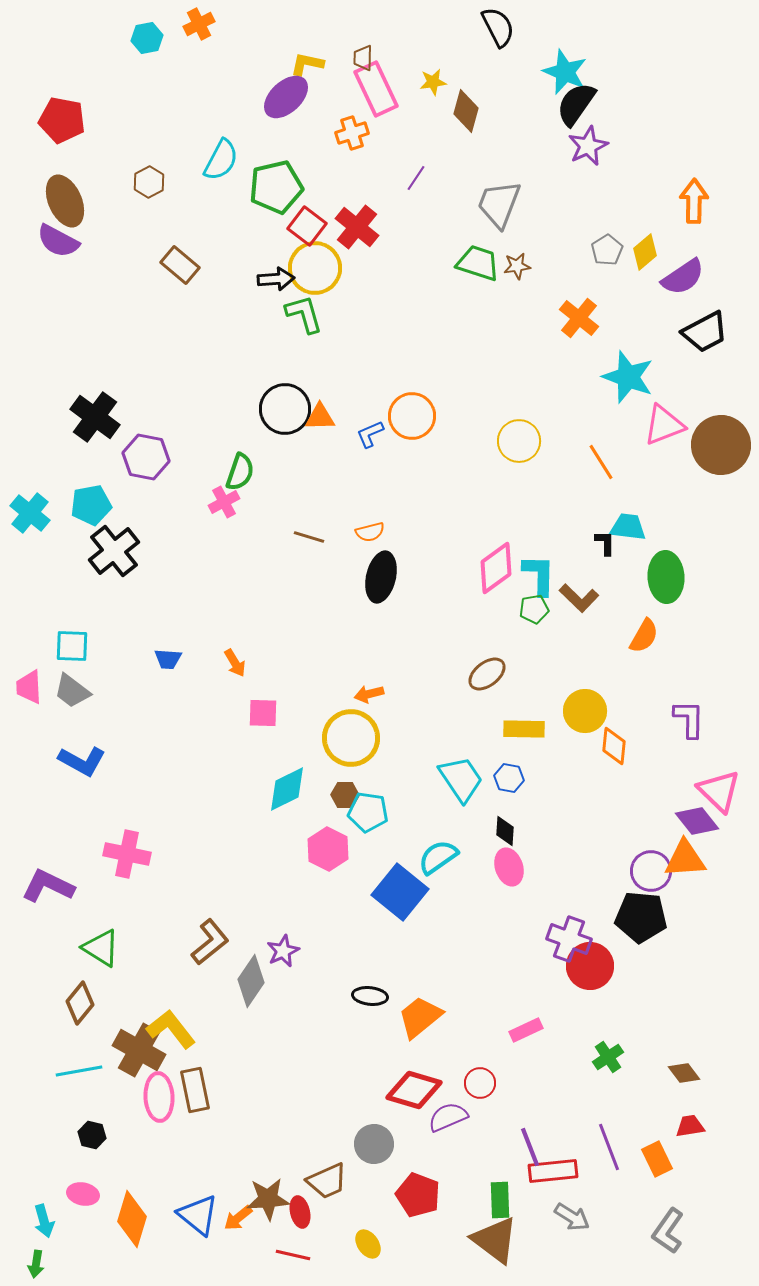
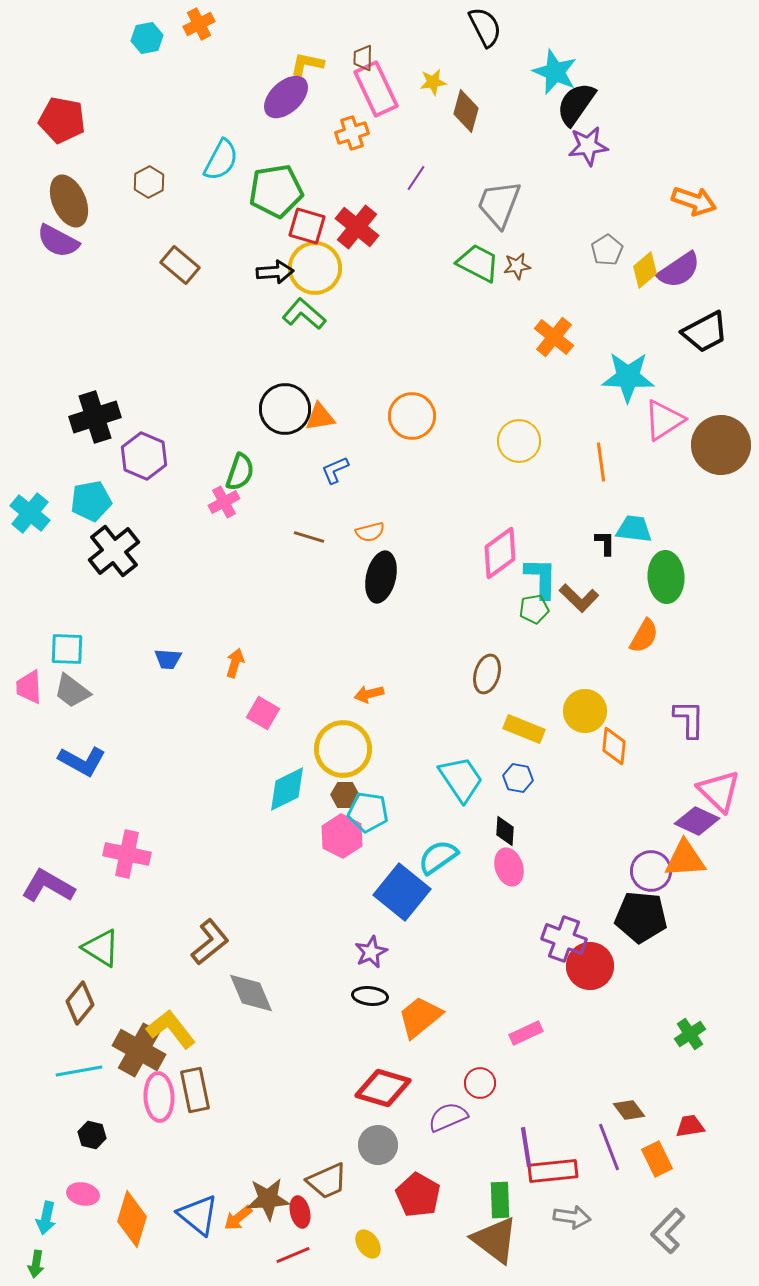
black semicircle at (498, 27): moved 13 px left
cyan star at (565, 72): moved 10 px left
purple star at (588, 146): rotated 18 degrees clockwise
green pentagon at (276, 187): moved 4 px down; rotated 4 degrees clockwise
brown ellipse at (65, 201): moved 4 px right
orange arrow at (694, 201): rotated 108 degrees clockwise
red square at (307, 226): rotated 21 degrees counterclockwise
yellow diamond at (645, 252): moved 18 px down
green trapezoid at (478, 263): rotated 9 degrees clockwise
purple semicircle at (683, 277): moved 4 px left, 7 px up
black arrow at (276, 279): moved 1 px left, 7 px up
green L-shape at (304, 314): rotated 33 degrees counterclockwise
orange cross at (579, 318): moved 25 px left, 19 px down
cyan star at (628, 377): rotated 18 degrees counterclockwise
black cross at (95, 417): rotated 36 degrees clockwise
orange triangle at (320, 417): rotated 8 degrees counterclockwise
pink triangle at (664, 425): moved 5 px up; rotated 12 degrees counterclockwise
blue L-shape at (370, 434): moved 35 px left, 36 px down
purple hexagon at (146, 457): moved 2 px left, 1 px up; rotated 12 degrees clockwise
orange line at (601, 462): rotated 24 degrees clockwise
cyan pentagon at (91, 505): moved 4 px up
cyan trapezoid at (628, 527): moved 6 px right, 2 px down
pink diamond at (496, 568): moved 4 px right, 15 px up
cyan L-shape at (539, 575): moved 2 px right, 3 px down
cyan square at (72, 646): moved 5 px left, 3 px down
orange arrow at (235, 663): rotated 132 degrees counterclockwise
brown ellipse at (487, 674): rotated 36 degrees counterclockwise
pink square at (263, 713): rotated 28 degrees clockwise
yellow rectangle at (524, 729): rotated 21 degrees clockwise
yellow circle at (351, 738): moved 8 px left, 11 px down
blue hexagon at (509, 778): moved 9 px right
purple diamond at (697, 821): rotated 27 degrees counterclockwise
pink hexagon at (328, 849): moved 14 px right, 13 px up
purple L-shape at (48, 886): rotated 4 degrees clockwise
blue square at (400, 892): moved 2 px right
purple cross at (569, 939): moved 5 px left
purple star at (283, 951): moved 88 px right, 1 px down
gray diamond at (251, 981): moved 12 px down; rotated 57 degrees counterclockwise
pink rectangle at (526, 1030): moved 3 px down
green cross at (608, 1057): moved 82 px right, 23 px up
brown diamond at (684, 1073): moved 55 px left, 37 px down
red diamond at (414, 1090): moved 31 px left, 2 px up
gray circle at (374, 1144): moved 4 px right, 1 px down
purple line at (530, 1147): moved 4 px left; rotated 12 degrees clockwise
red pentagon at (418, 1195): rotated 9 degrees clockwise
gray arrow at (572, 1217): rotated 24 degrees counterclockwise
cyan arrow at (44, 1221): moved 2 px right, 3 px up; rotated 28 degrees clockwise
gray L-shape at (668, 1231): rotated 9 degrees clockwise
red line at (293, 1255): rotated 36 degrees counterclockwise
